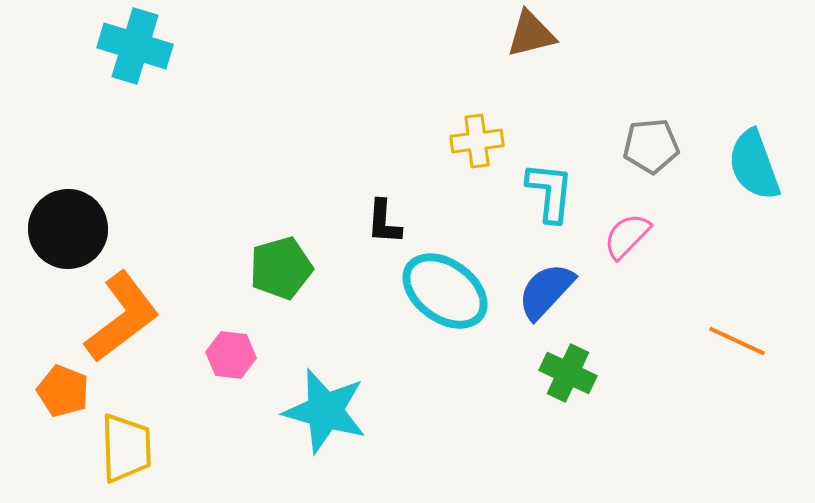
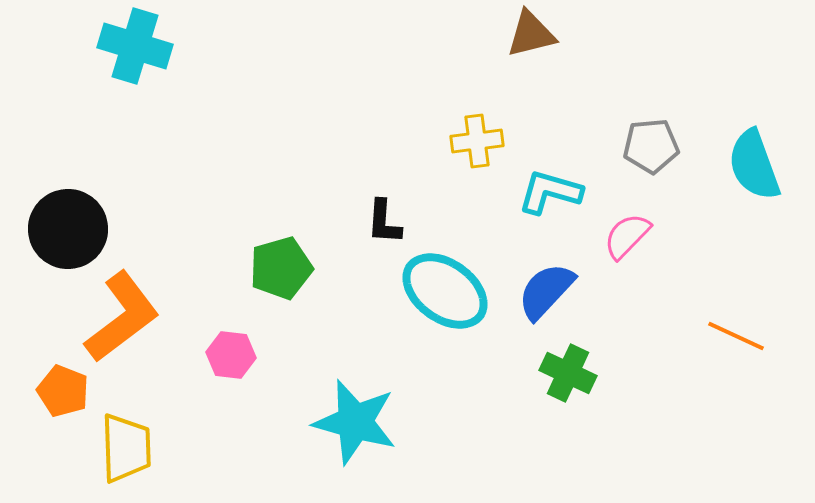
cyan L-shape: rotated 80 degrees counterclockwise
orange line: moved 1 px left, 5 px up
cyan star: moved 30 px right, 11 px down
